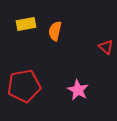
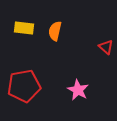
yellow rectangle: moved 2 px left, 4 px down; rotated 18 degrees clockwise
